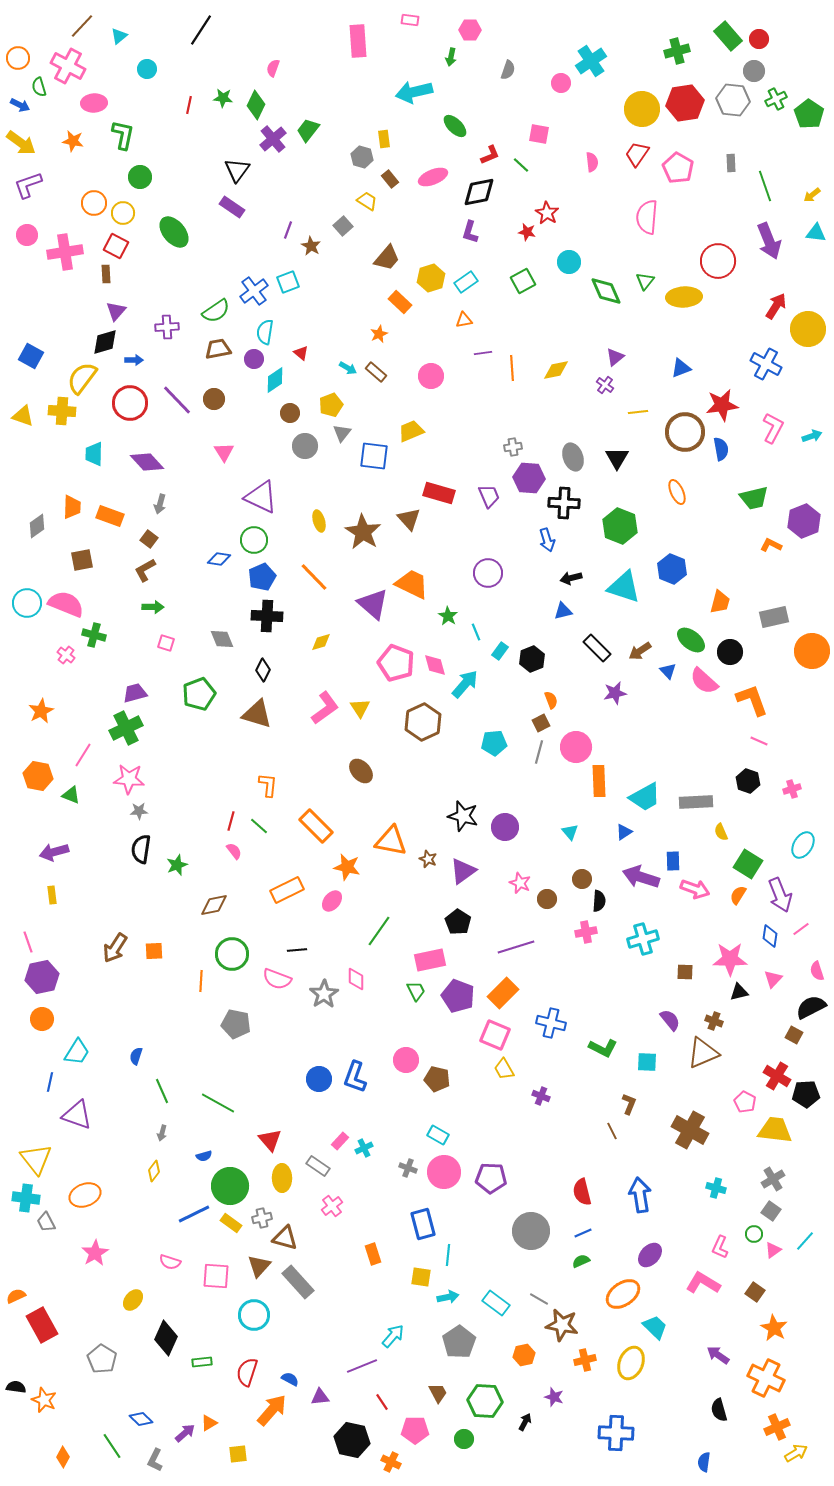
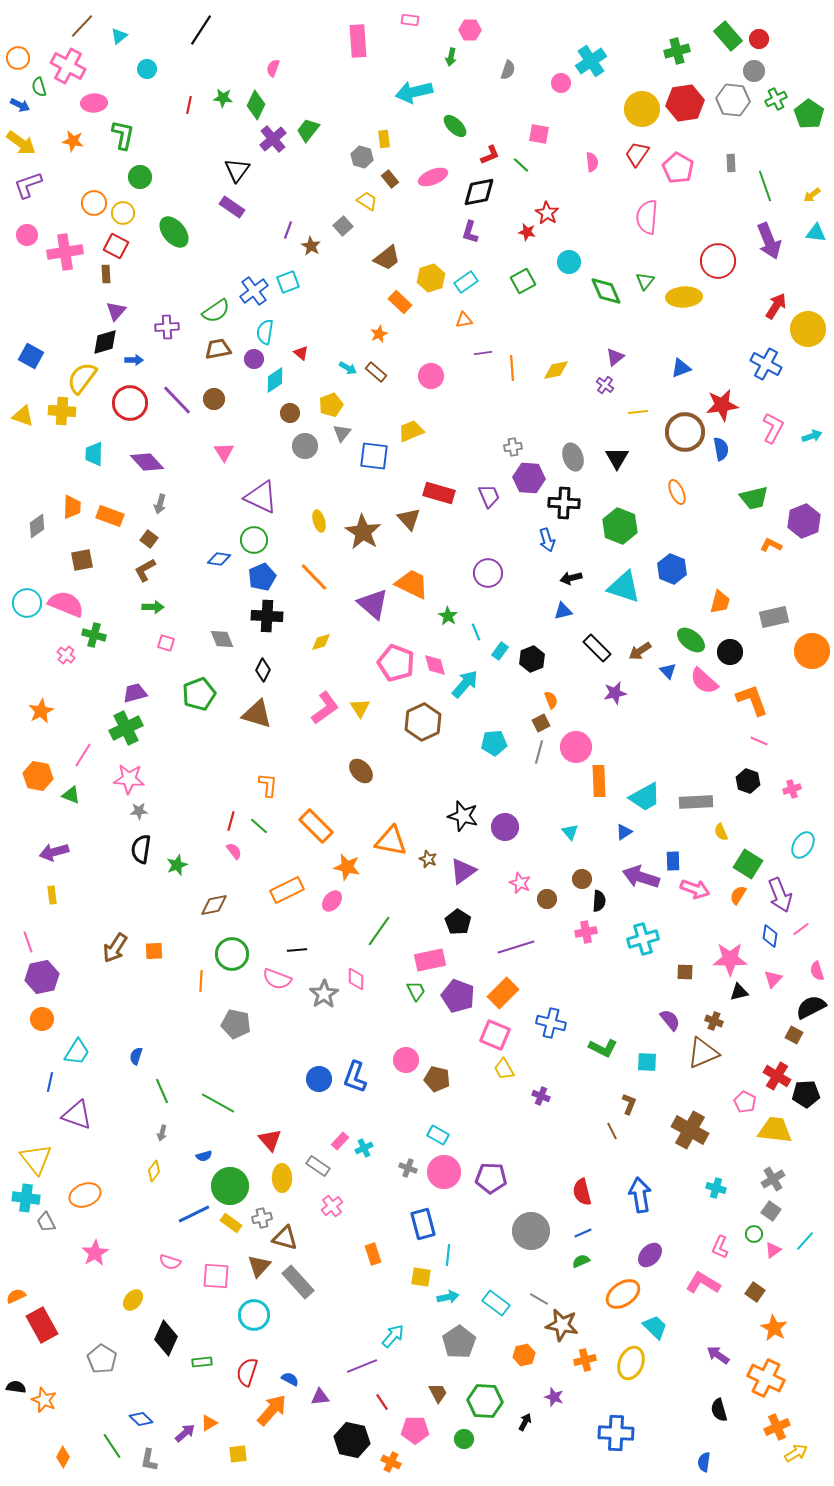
brown trapezoid at (387, 258): rotated 12 degrees clockwise
gray L-shape at (155, 1460): moved 6 px left; rotated 15 degrees counterclockwise
